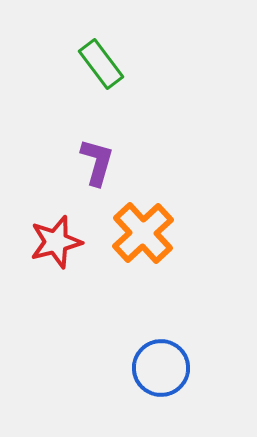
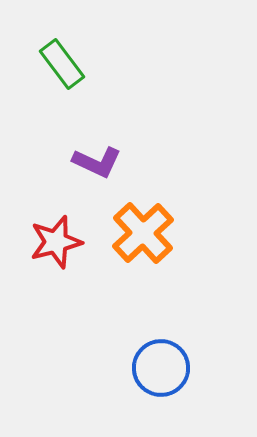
green rectangle: moved 39 px left
purple L-shape: rotated 99 degrees clockwise
